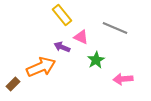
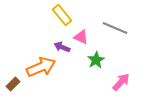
pink arrow: moved 2 px left, 3 px down; rotated 138 degrees clockwise
